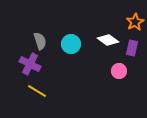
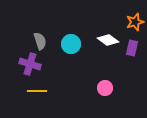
orange star: rotated 12 degrees clockwise
purple cross: rotated 10 degrees counterclockwise
pink circle: moved 14 px left, 17 px down
yellow line: rotated 30 degrees counterclockwise
